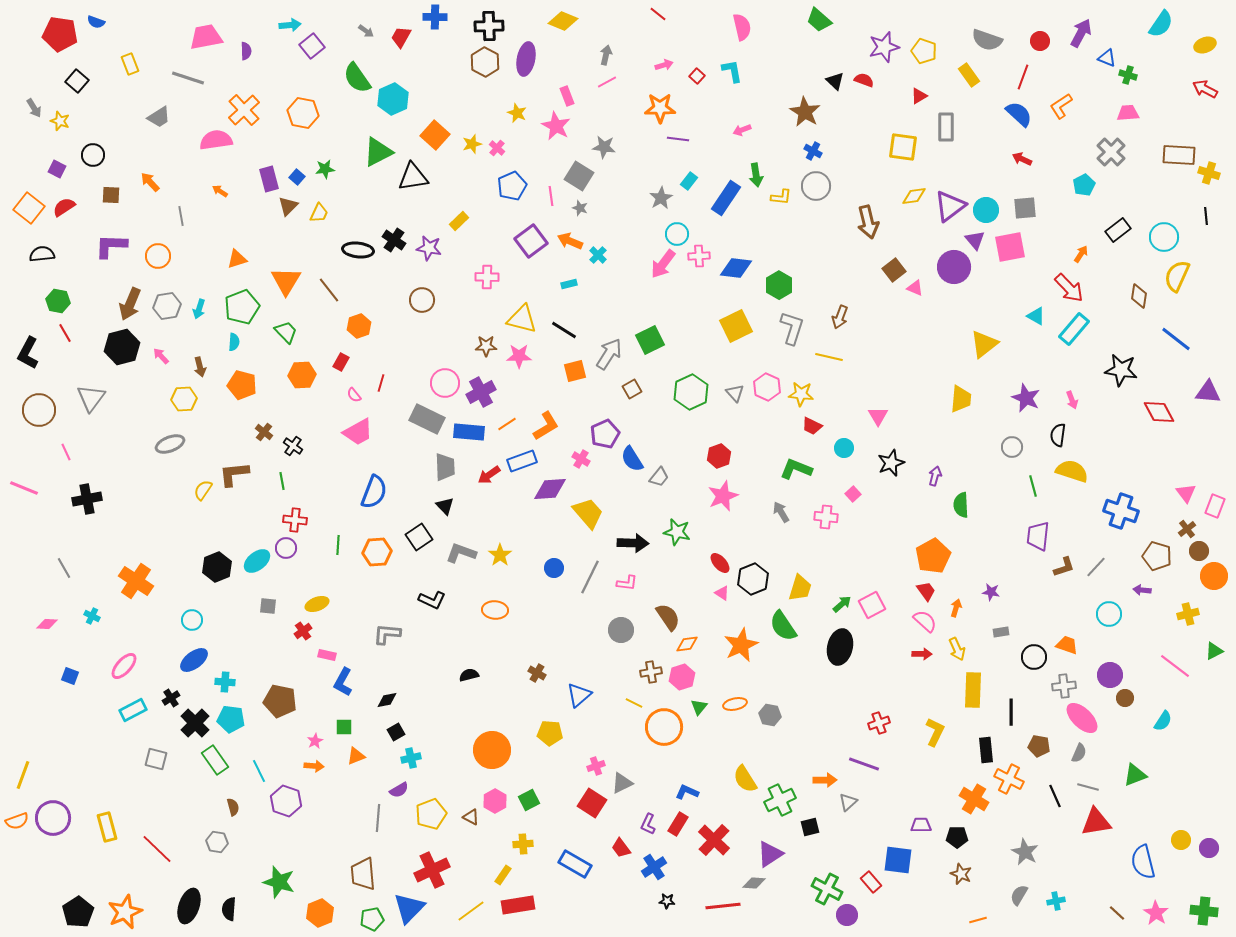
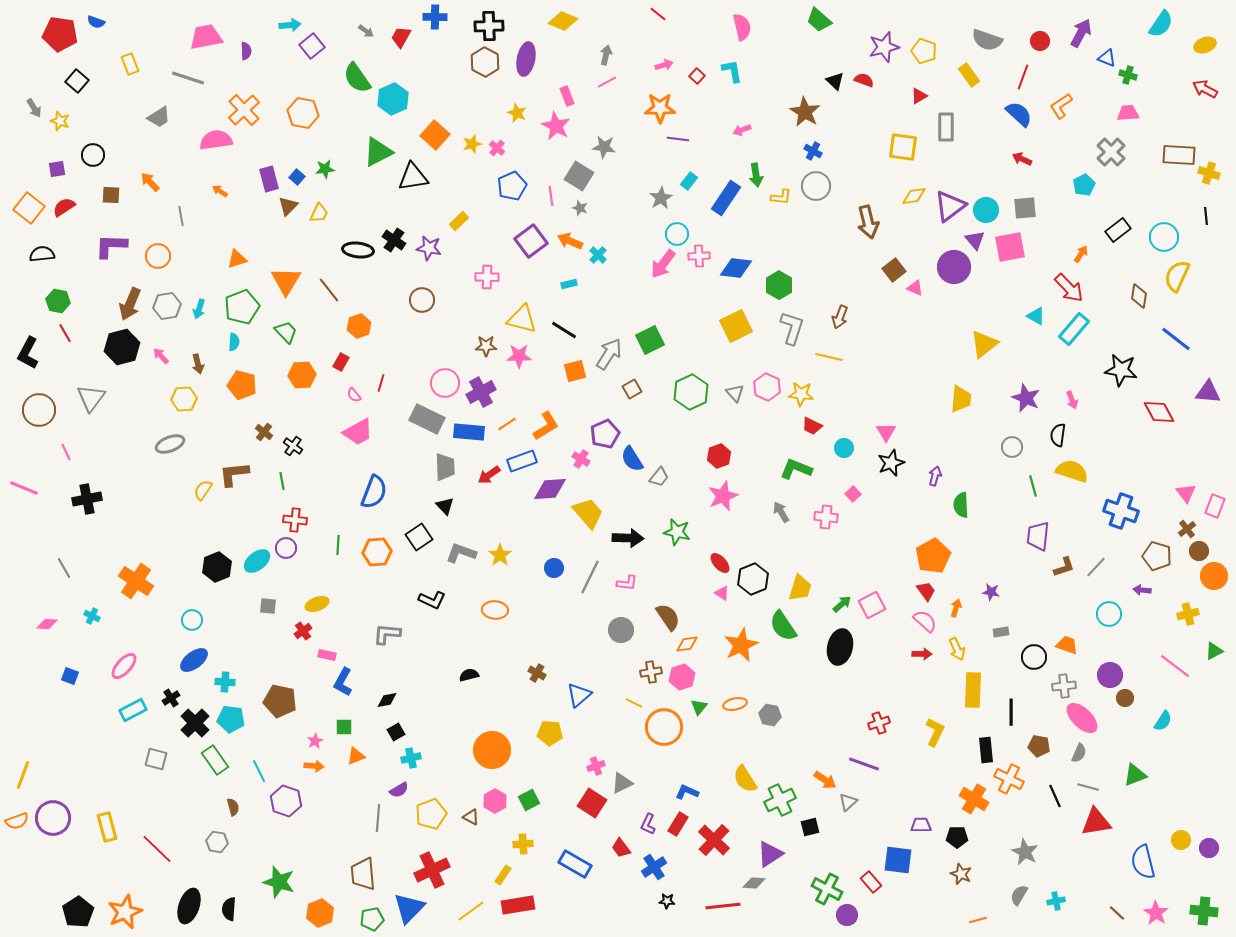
purple square at (57, 169): rotated 36 degrees counterclockwise
brown arrow at (200, 367): moved 2 px left, 3 px up
pink triangle at (878, 416): moved 8 px right, 16 px down
black arrow at (633, 543): moved 5 px left, 5 px up
orange arrow at (825, 780): rotated 35 degrees clockwise
